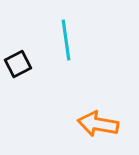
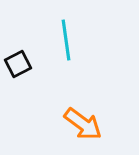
orange arrow: moved 15 px left; rotated 153 degrees counterclockwise
